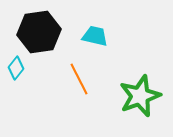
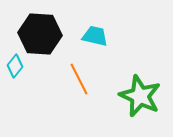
black hexagon: moved 1 px right, 2 px down; rotated 12 degrees clockwise
cyan diamond: moved 1 px left, 2 px up
green star: rotated 27 degrees counterclockwise
